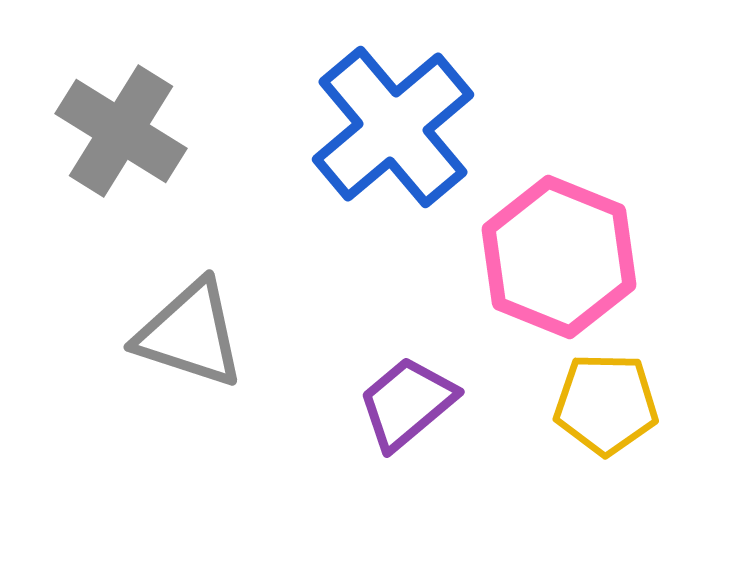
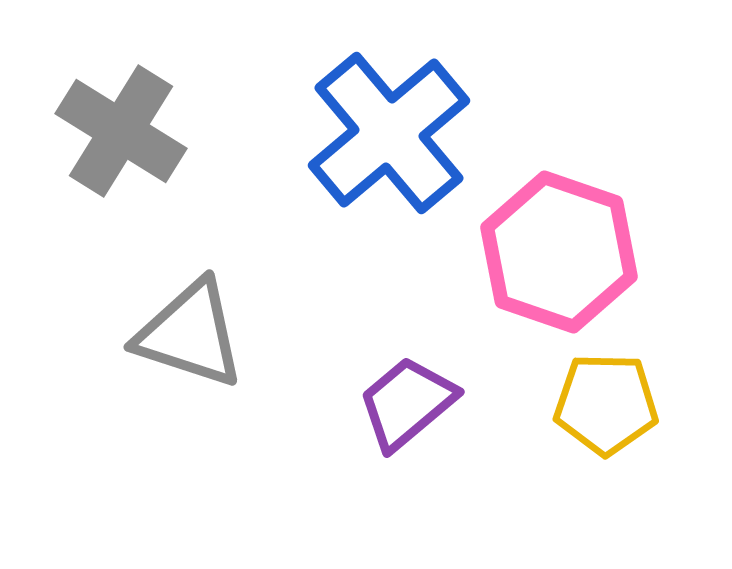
blue cross: moved 4 px left, 6 px down
pink hexagon: moved 5 px up; rotated 3 degrees counterclockwise
